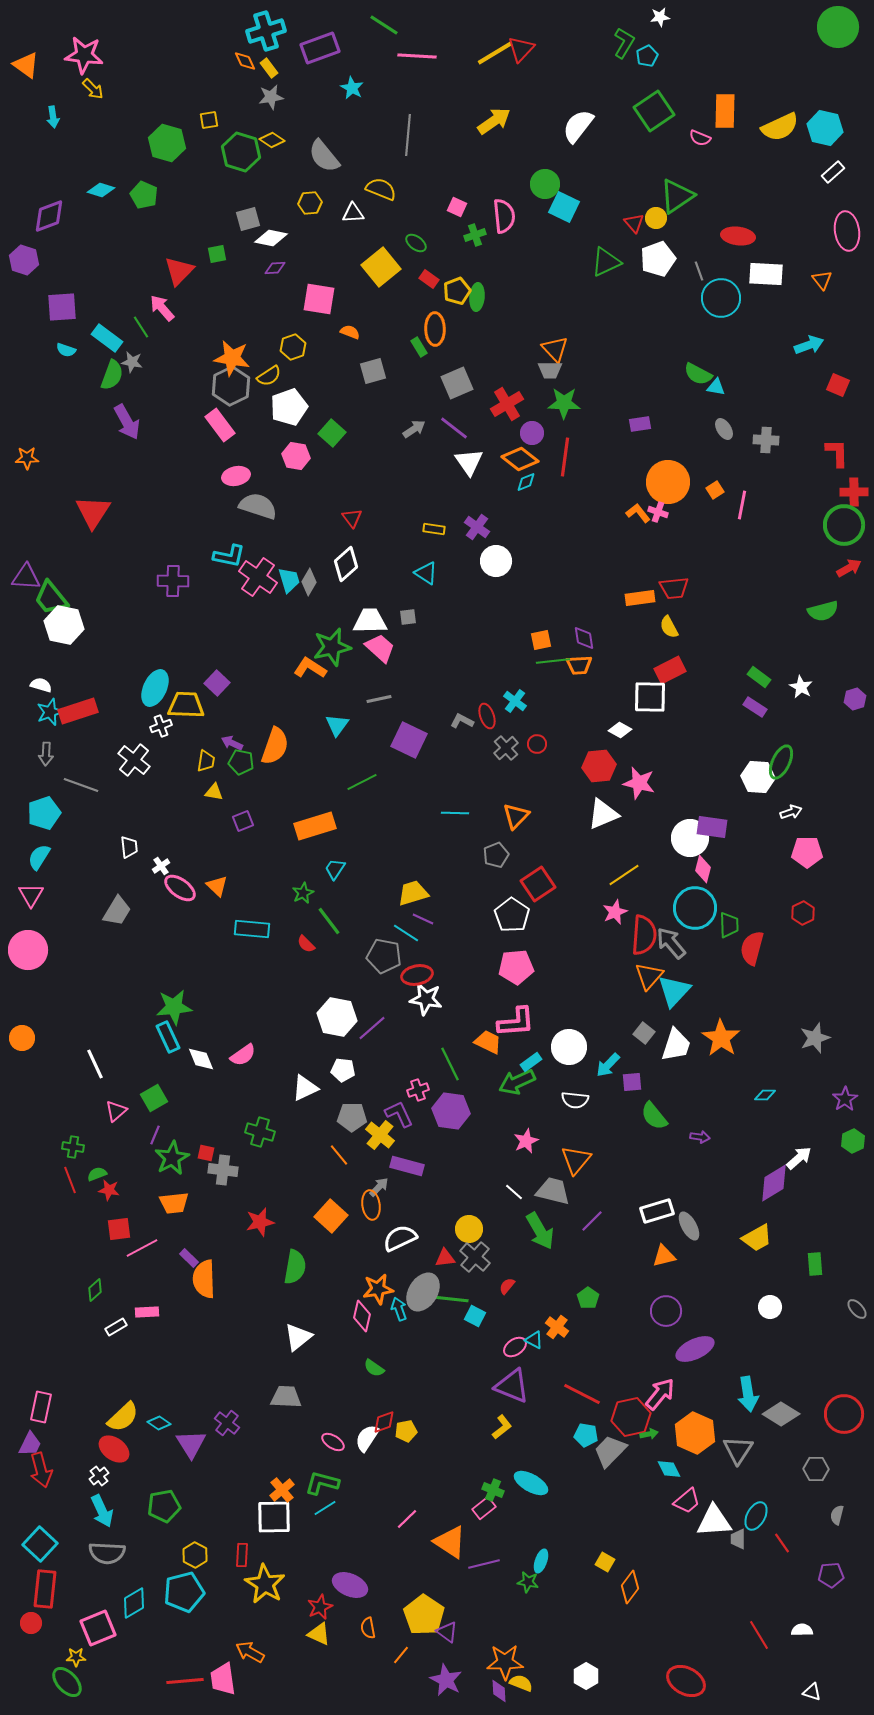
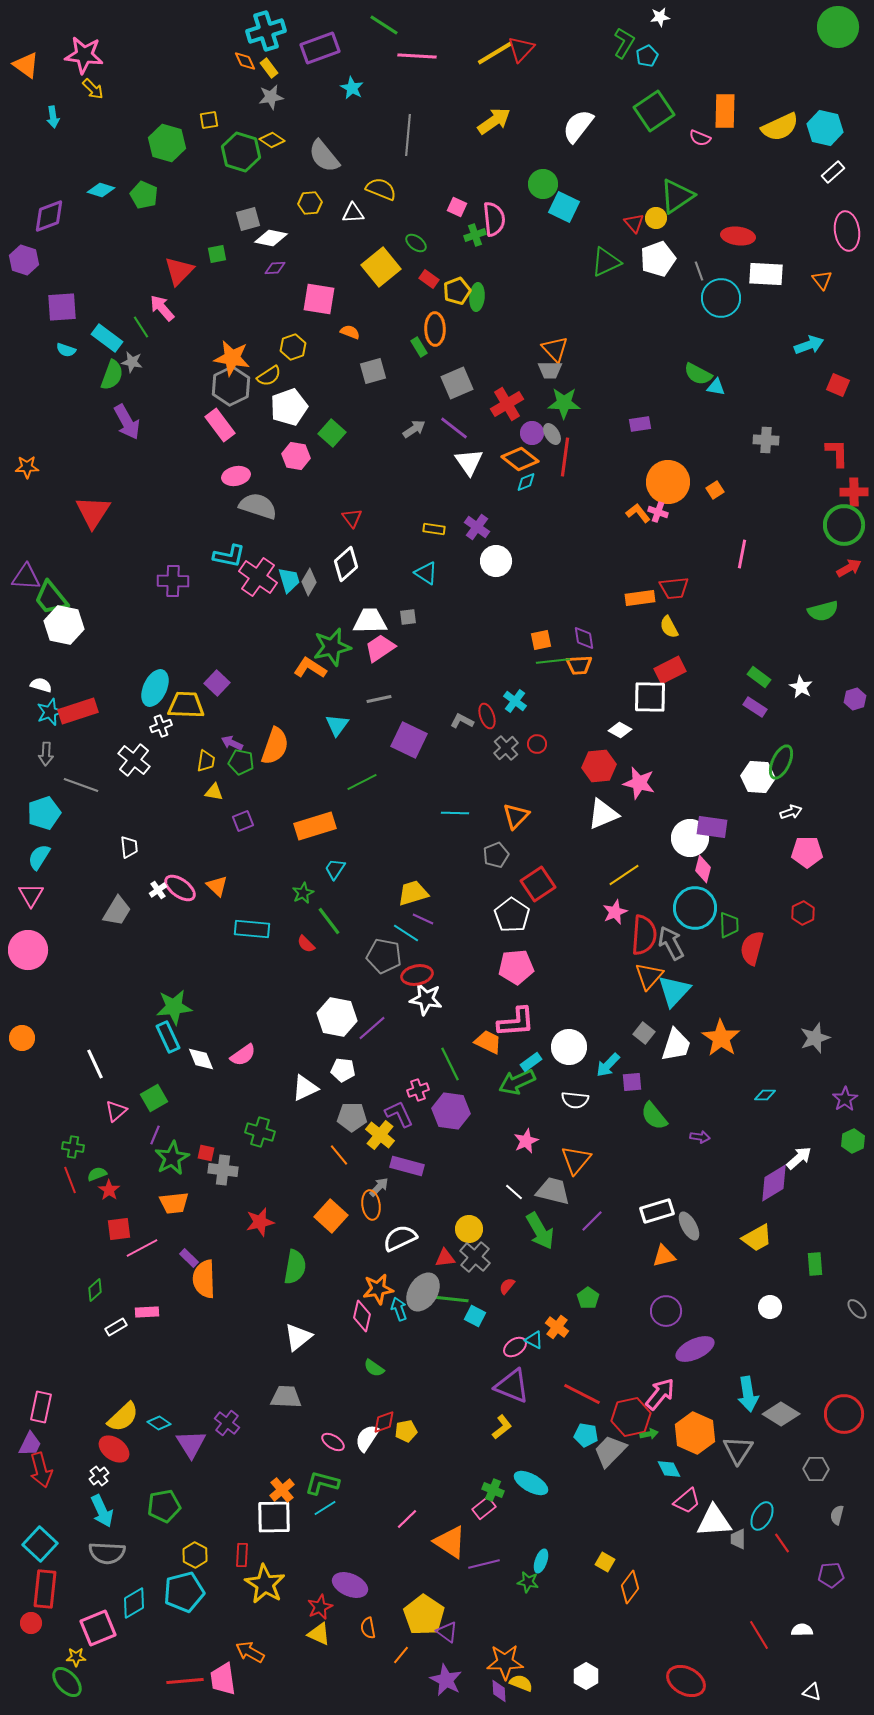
green circle at (545, 184): moved 2 px left
pink semicircle at (504, 216): moved 10 px left, 3 px down
gray ellipse at (724, 429): moved 172 px left, 5 px down
orange star at (27, 458): moved 9 px down
pink line at (742, 505): moved 49 px down
pink trapezoid at (380, 648): rotated 76 degrees counterclockwise
white cross at (161, 866): moved 3 px left, 24 px down
gray arrow at (671, 943): rotated 12 degrees clockwise
red star at (109, 1190): rotated 25 degrees clockwise
cyan ellipse at (756, 1516): moved 6 px right
